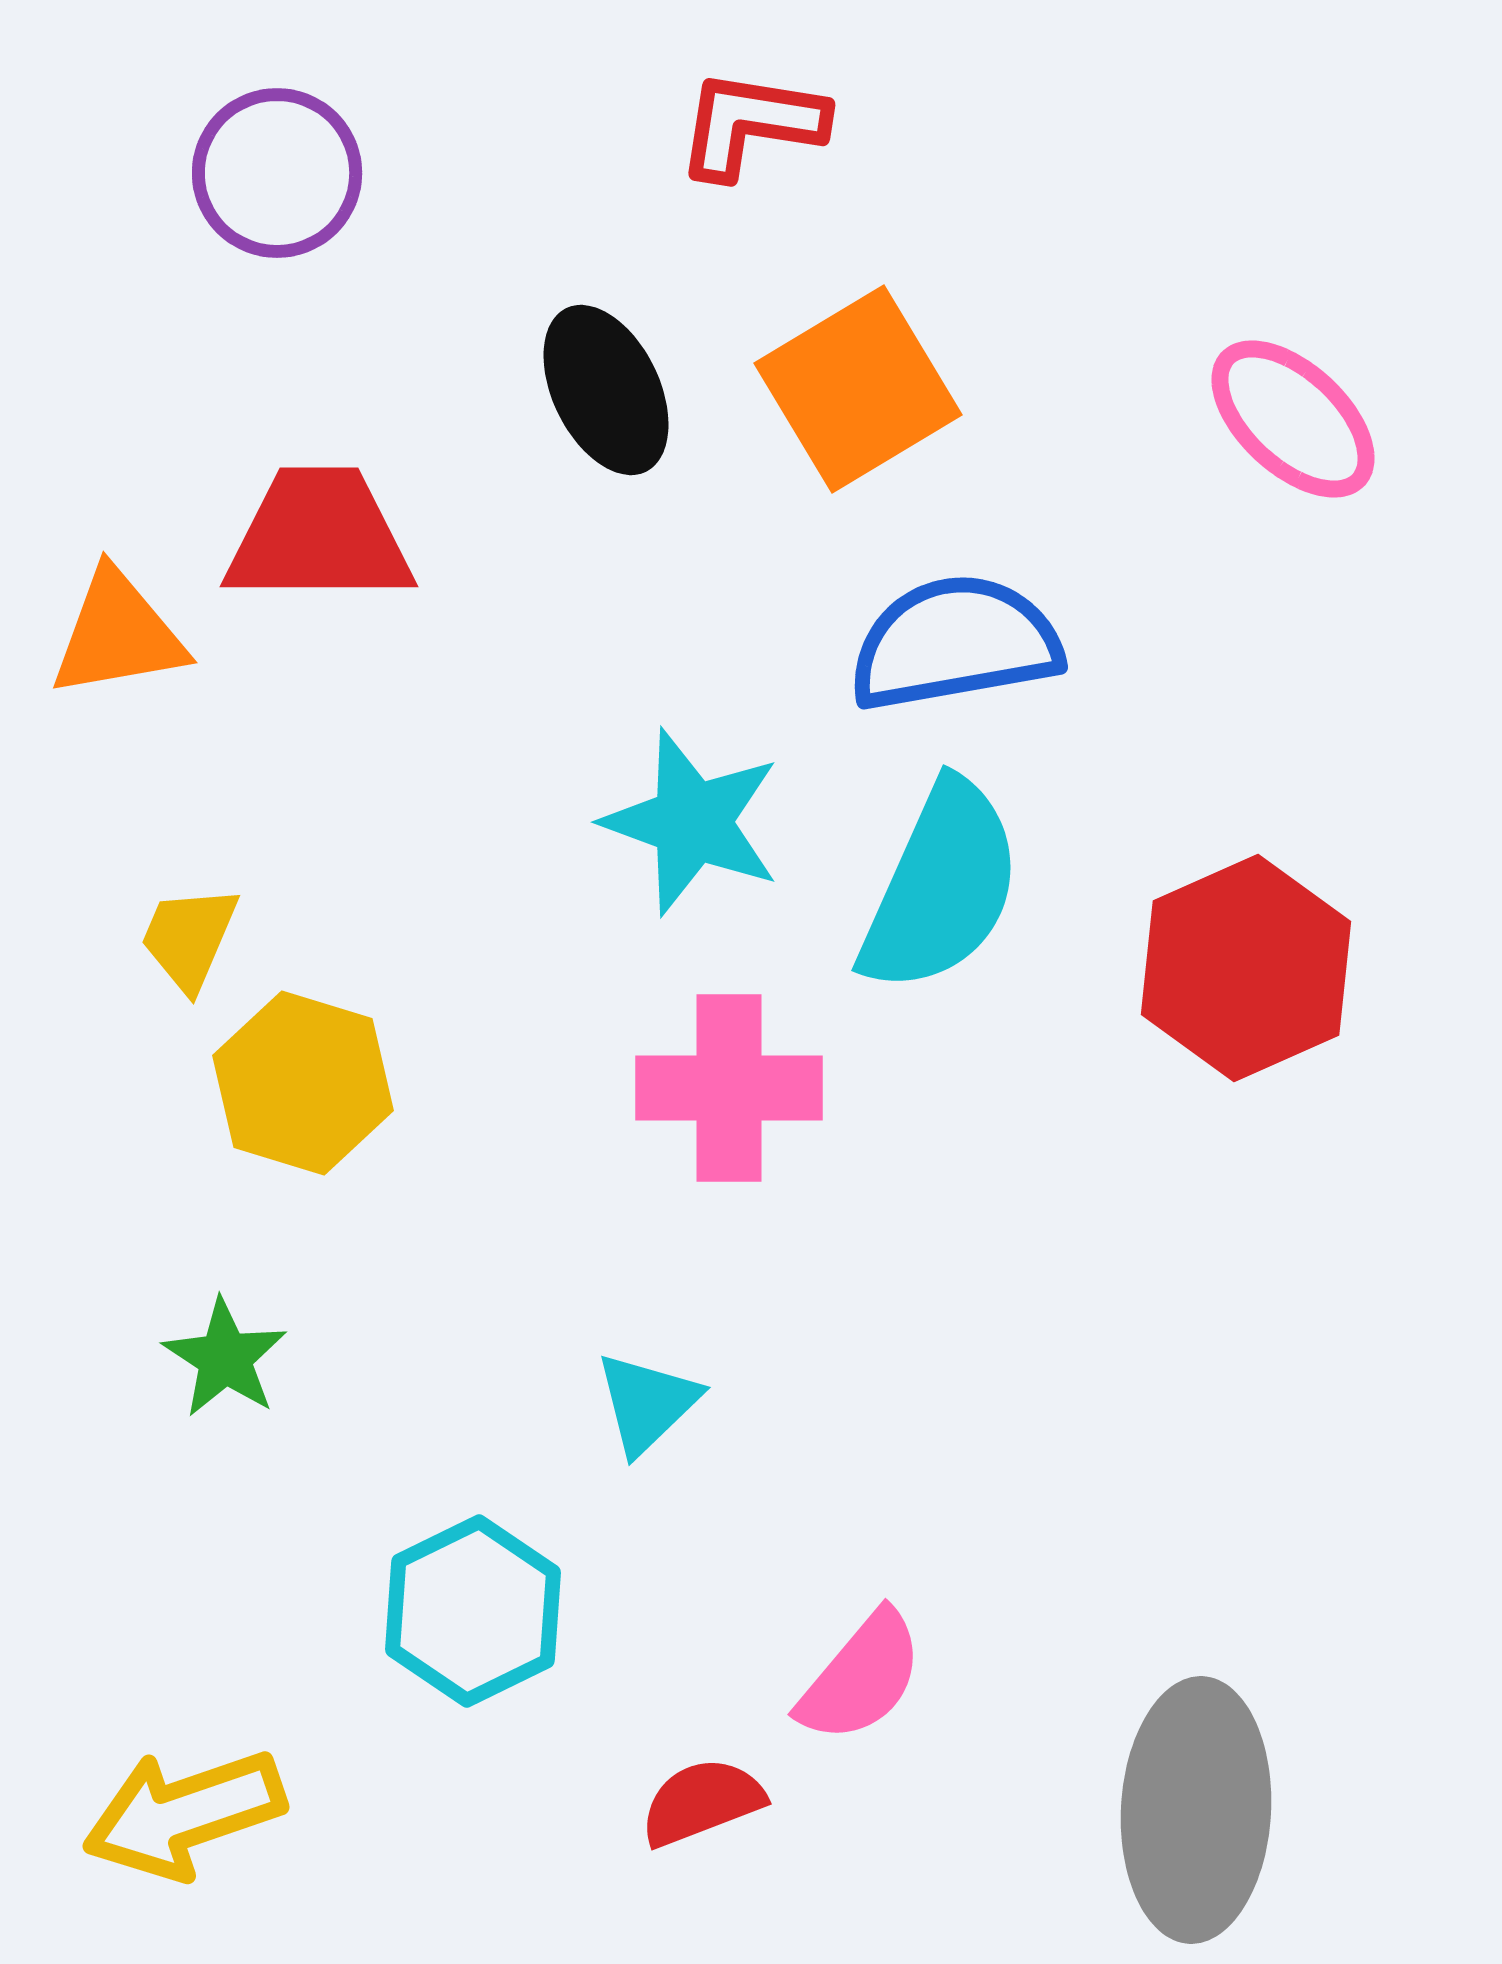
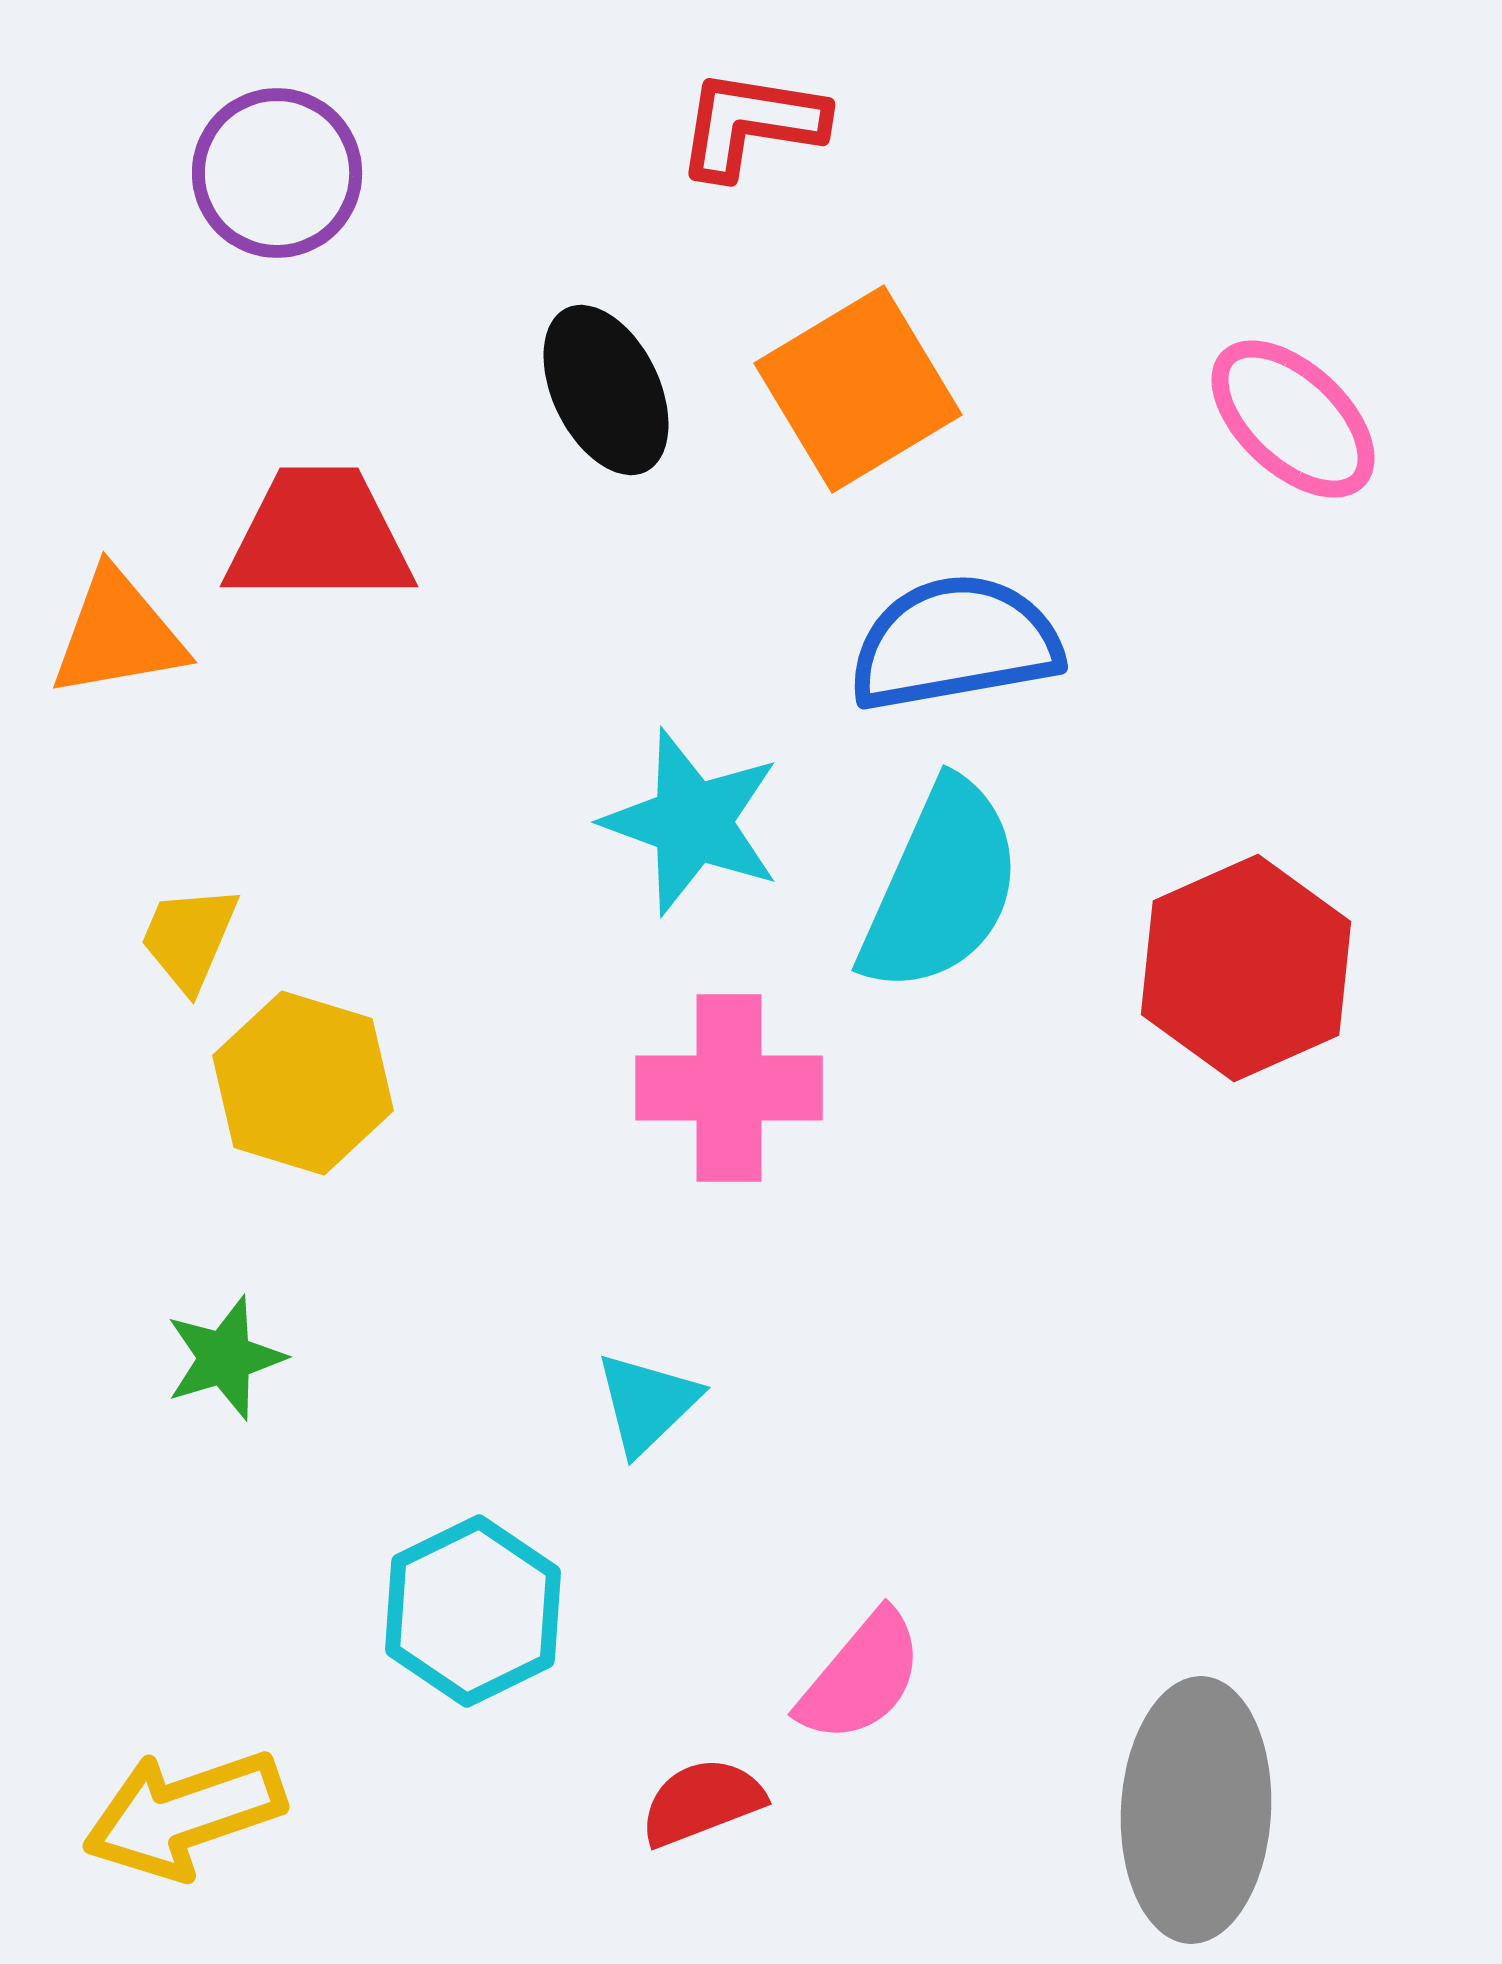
green star: rotated 22 degrees clockwise
